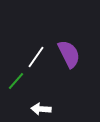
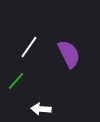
white line: moved 7 px left, 10 px up
